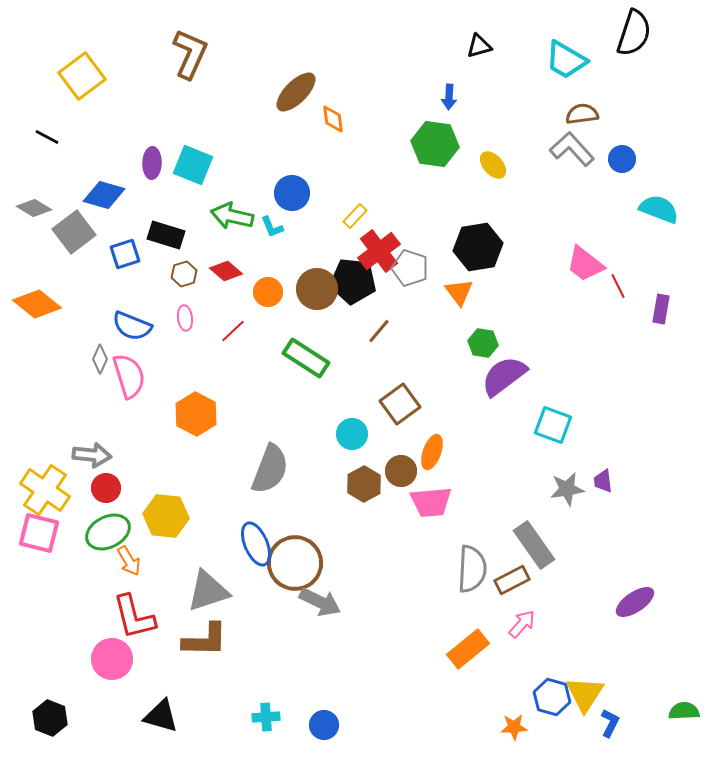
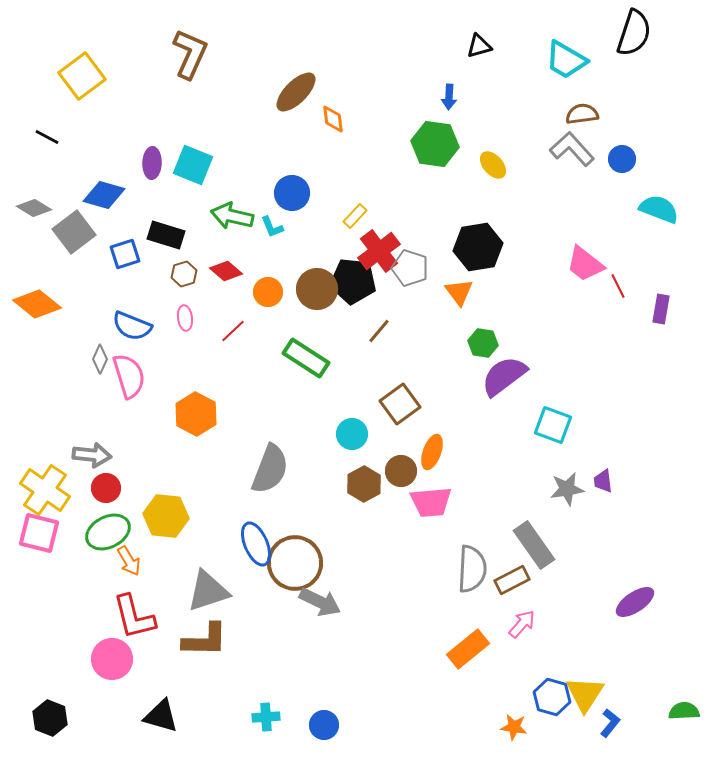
blue L-shape at (610, 723): rotated 12 degrees clockwise
orange star at (514, 727): rotated 12 degrees clockwise
